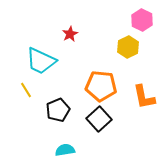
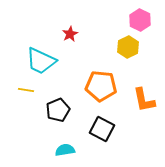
pink hexagon: moved 2 px left
yellow line: rotated 49 degrees counterclockwise
orange L-shape: moved 3 px down
black square: moved 3 px right, 10 px down; rotated 20 degrees counterclockwise
